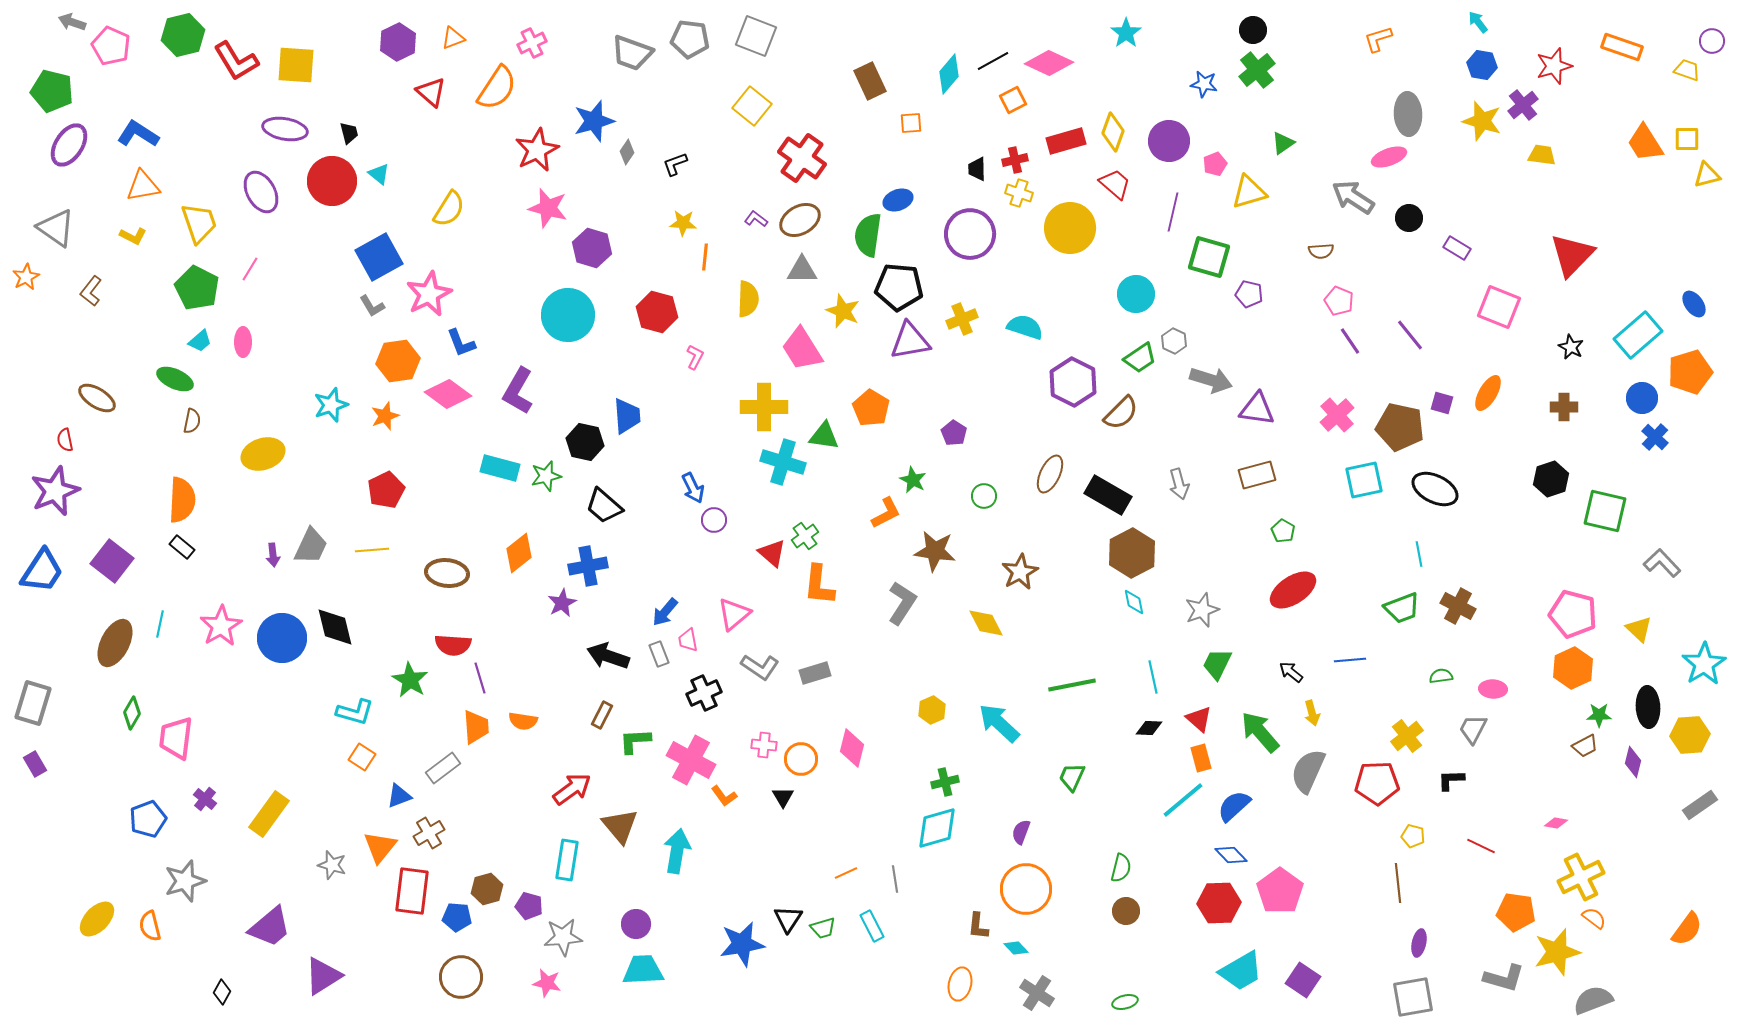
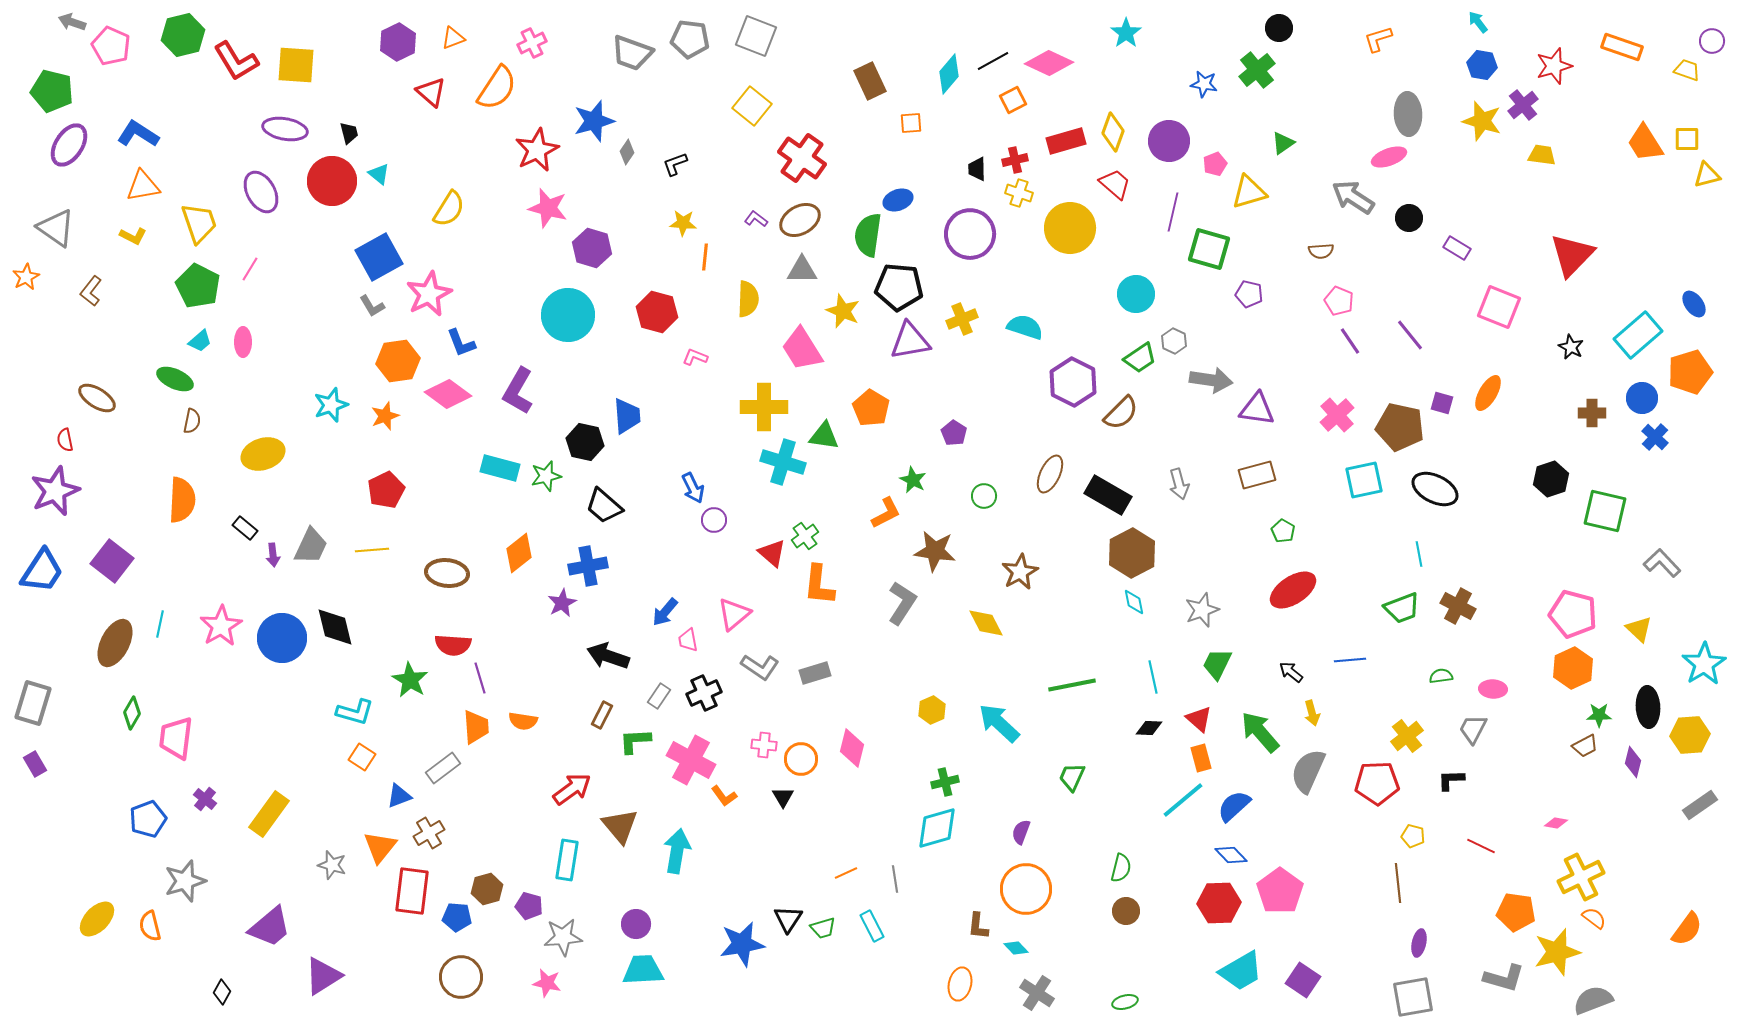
black circle at (1253, 30): moved 26 px right, 2 px up
green square at (1209, 257): moved 8 px up
green pentagon at (197, 288): moved 1 px right, 2 px up
pink L-shape at (695, 357): rotated 95 degrees counterclockwise
gray arrow at (1211, 380): rotated 9 degrees counterclockwise
brown cross at (1564, 407): moved 28 px right, 6 px down
black rectangle at (182, 547): moved 63 px right, 19 px up
gray rectangle at (659, 654): moved 42 px down; rotated 55 degrees clockwise
